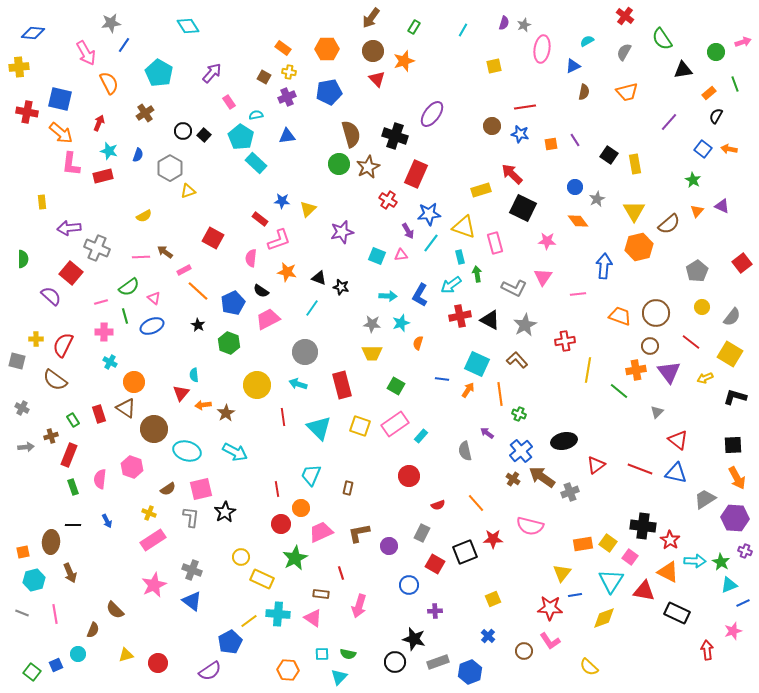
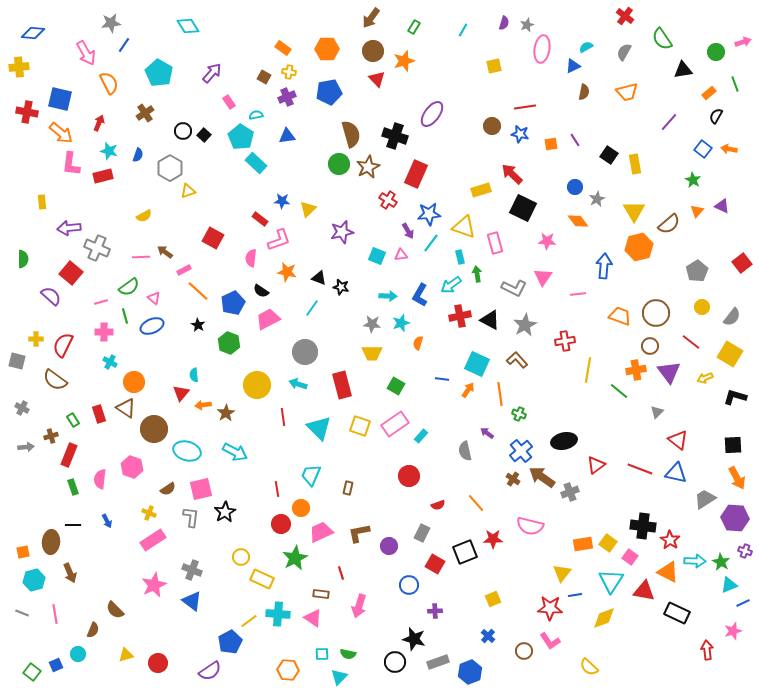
gray star at (524, 25): moved 3 px right
cyan semicircle at (587, 41): moved 1 px left, 6 px down
